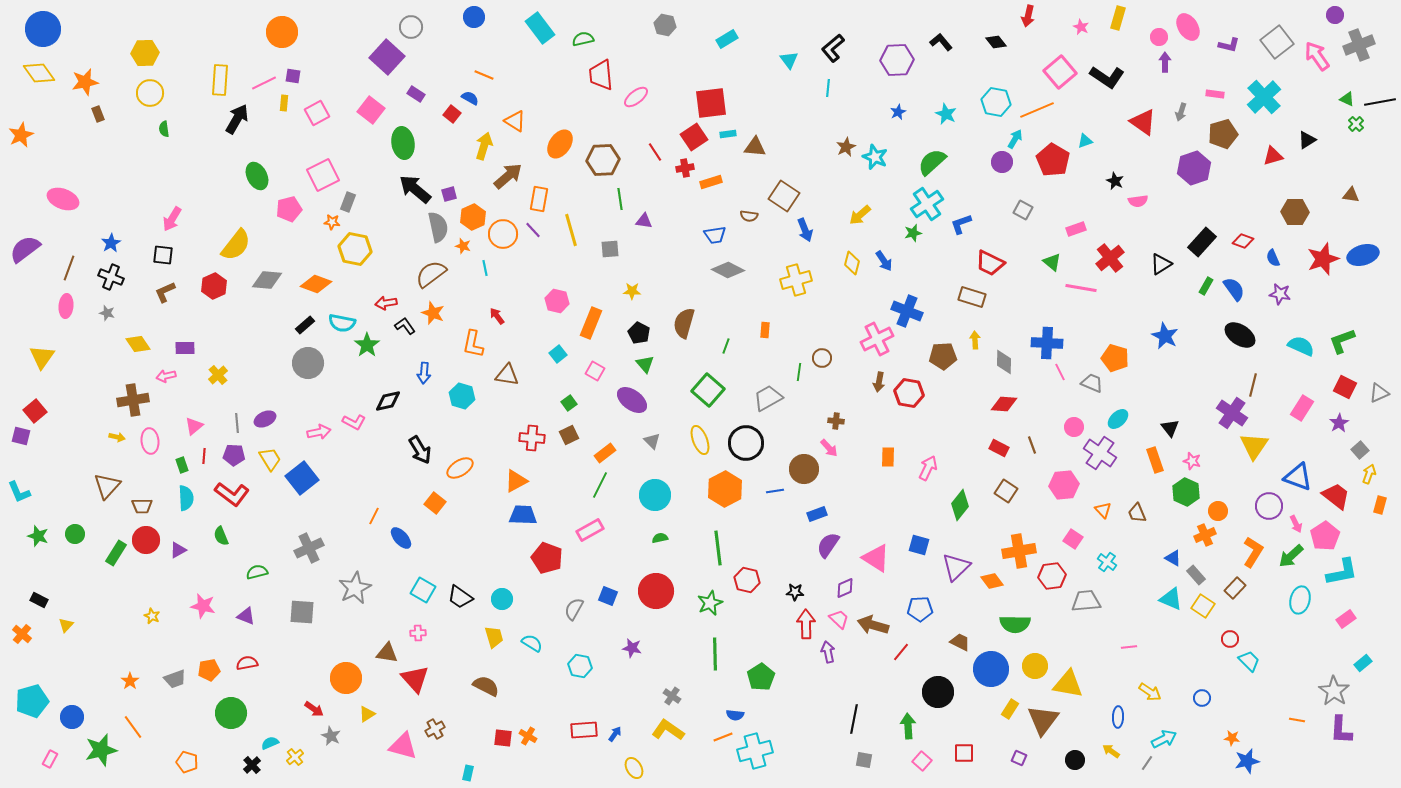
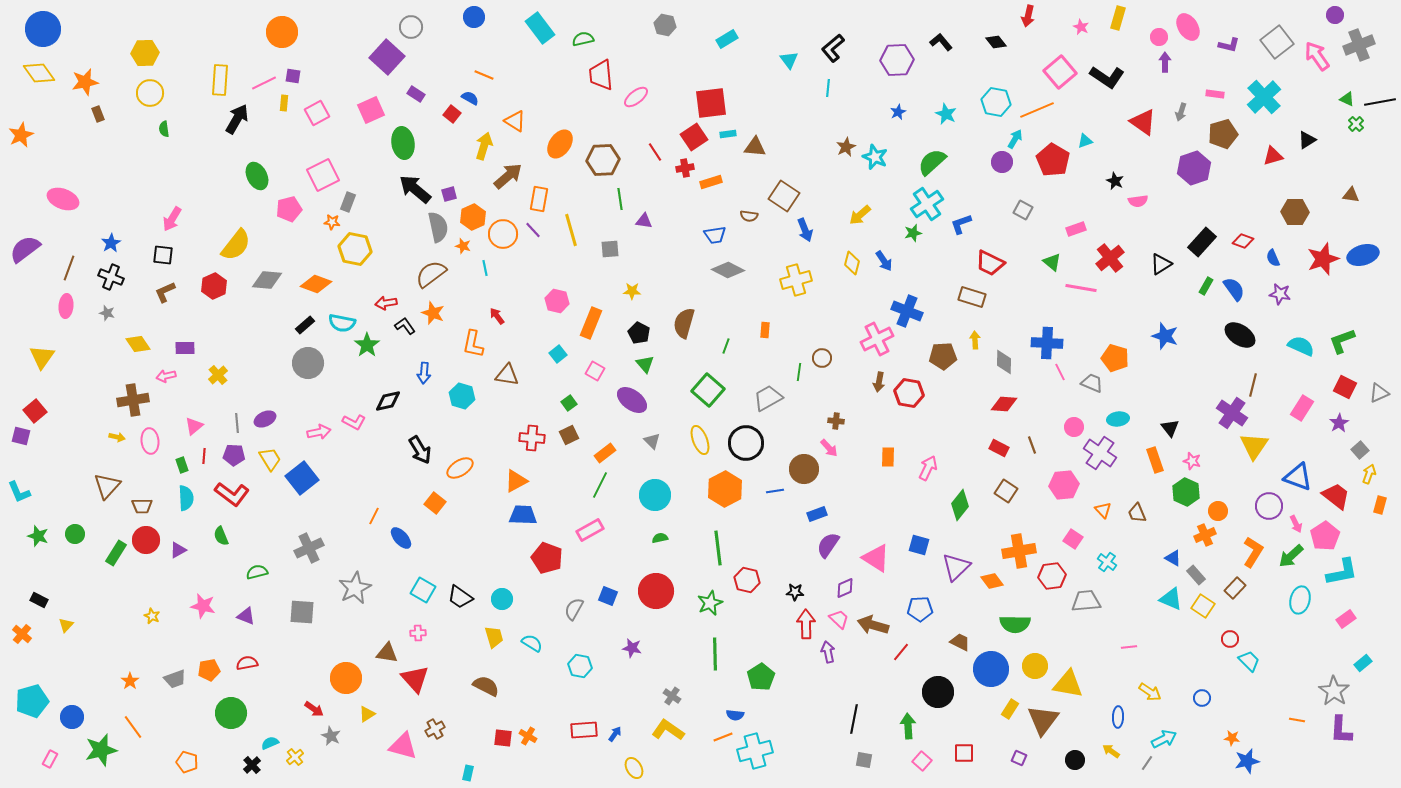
pink square at (371, 110): rotated 28 degrees clockwise
blue star at (1165, 336): rotated 8 degrees counterclockwise
cyan ellipse at (1118, 419): rotated 35 degrees clockwise
